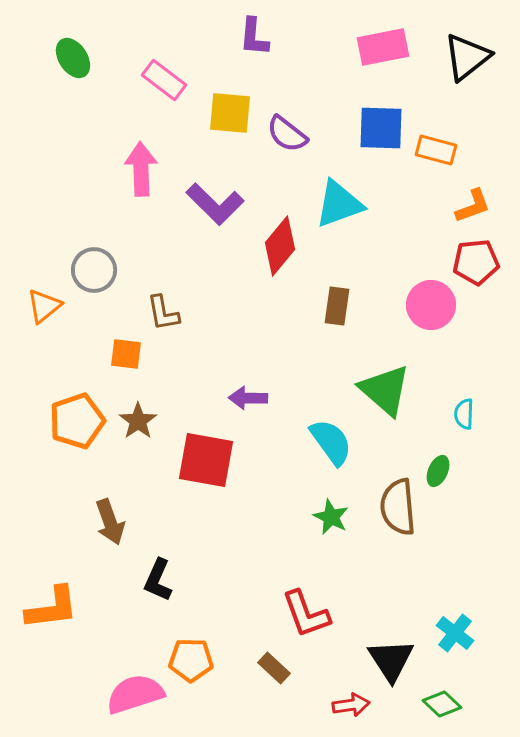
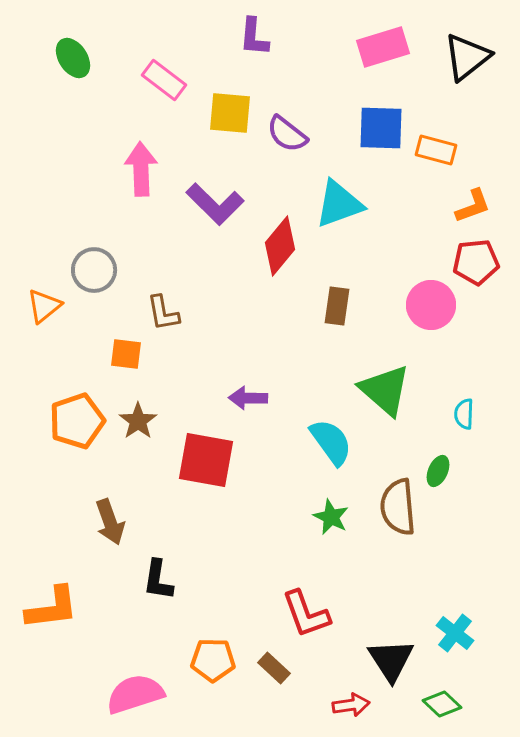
pink rectangle at (383, 47): rotated 6 degrees counterclockwise
black L-shape at (158, 580): rotated 15 degrees counterclockwise
orange pentagon at (191, 660): moved 22 px right
